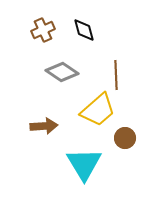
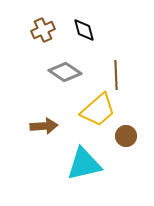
gray diamond: moved 3 px right
brown circle: moved 1 px right, 2 px up
cyan triangle: rotated 48 degrees clockwise
